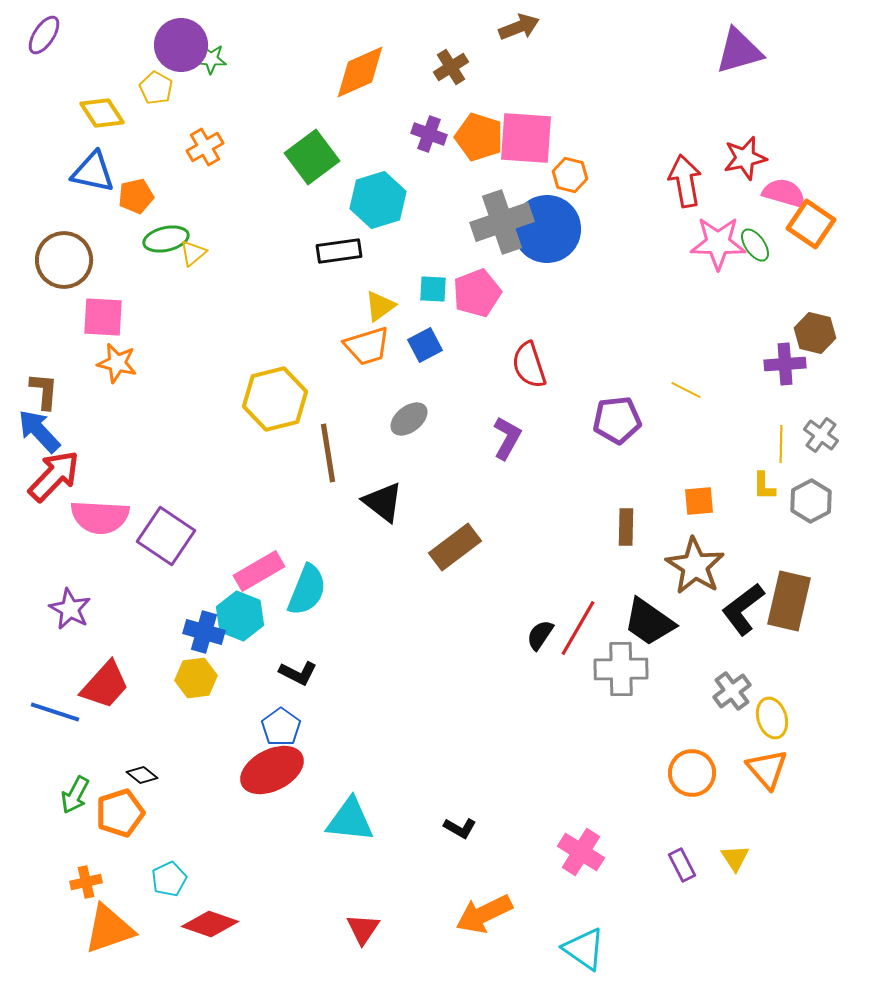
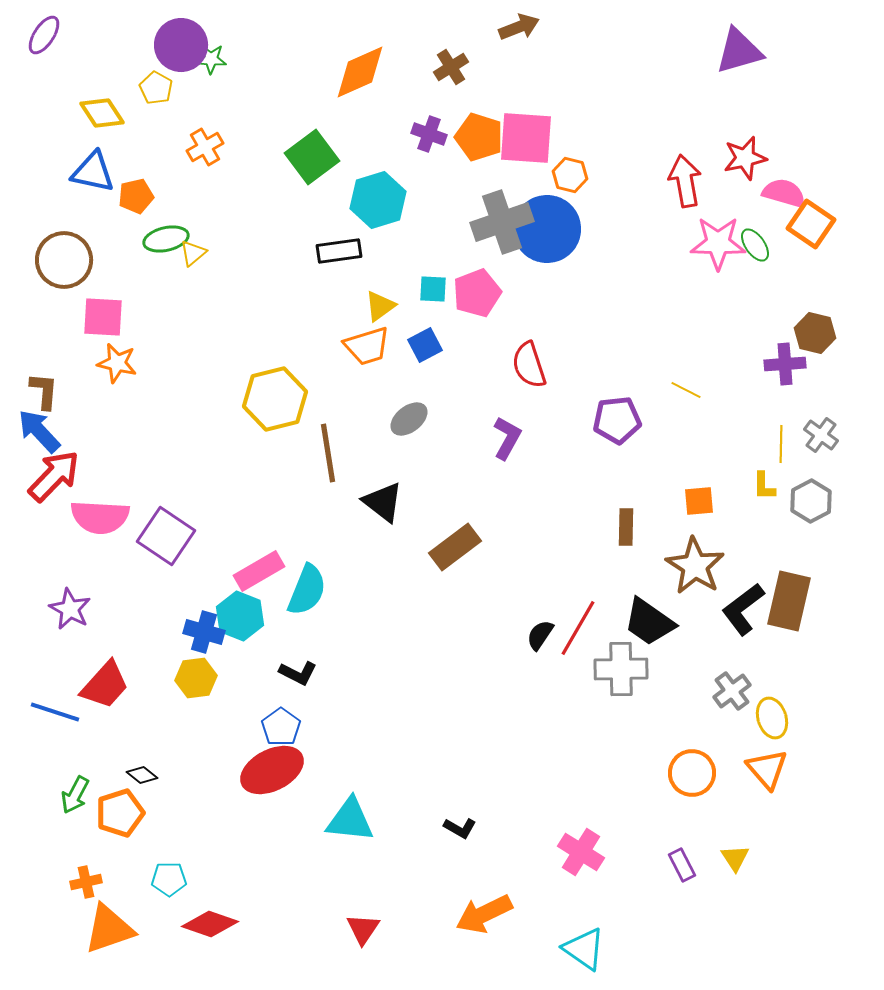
cyan pentagon at (169, 879): rotated 24 degrees clockwise
